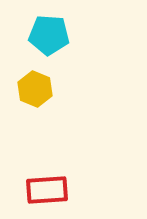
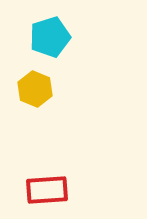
cyan pentagon: moved 1 px right, 2 px down; rotated 21 degrees counterclockwise
